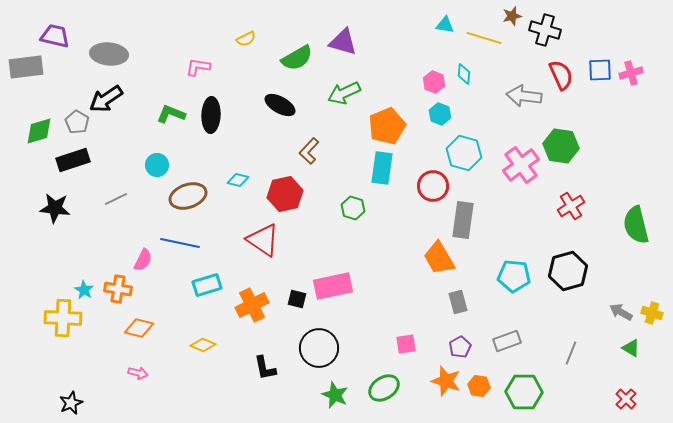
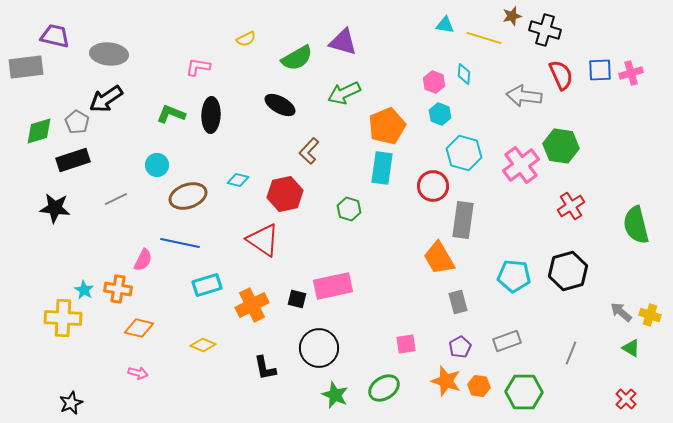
green hexagon at (353, 208): moved 4 px left, 1 px down
gray arrow at (621, 312): rotated 10 degrees clockwise
yellow cross at (652, 313): moved 2 px left, 2 px down
